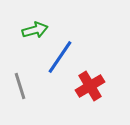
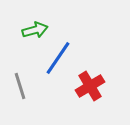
blue line: moved 2 px left, 1 px down
